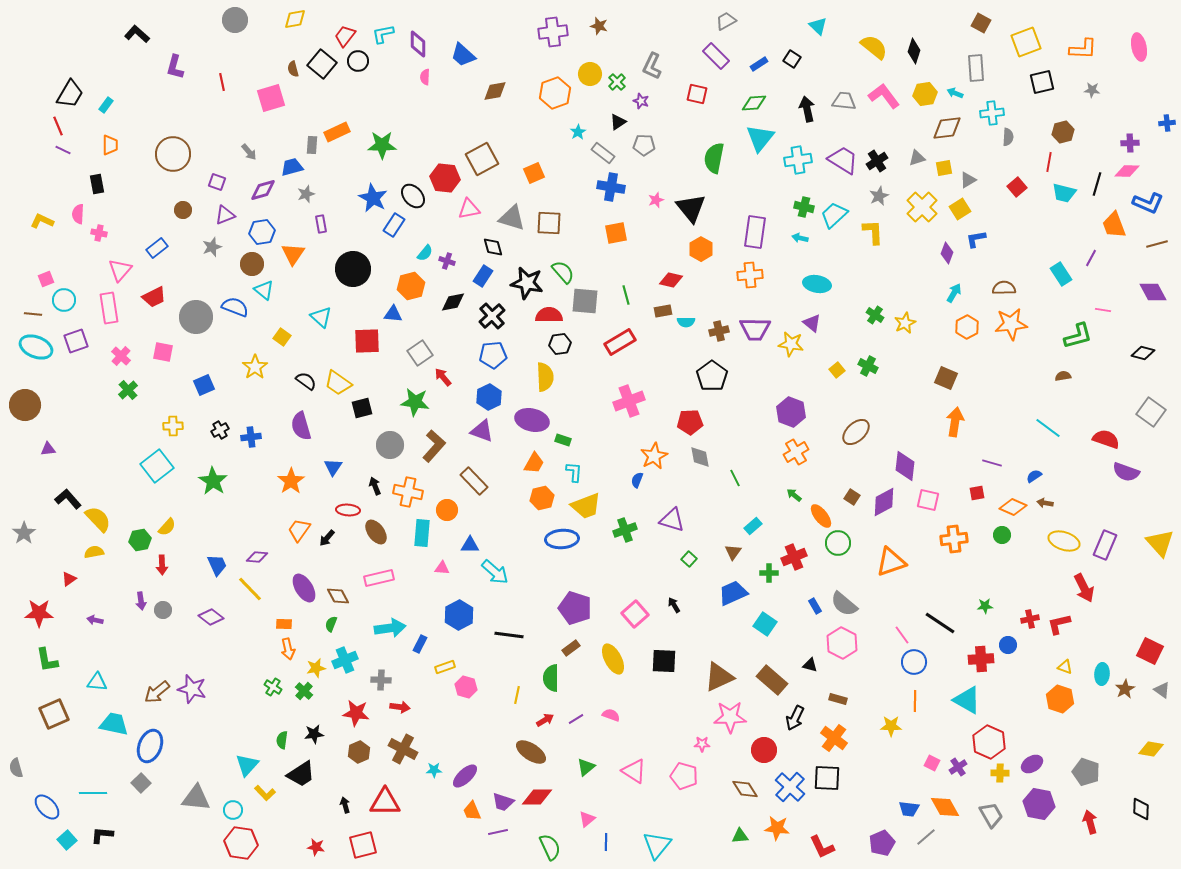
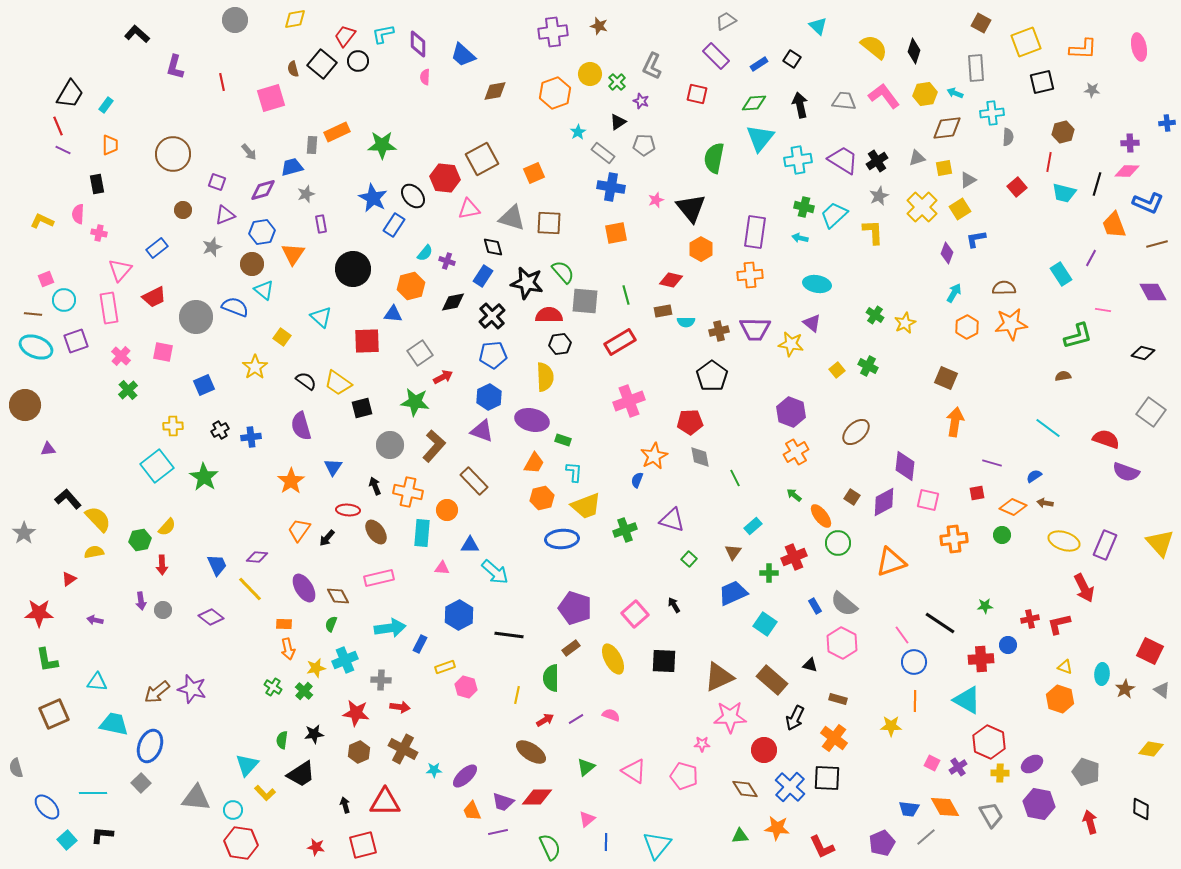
black arrow at (807, 109): moved 7 px left, 4 px up
red arrow at (443, 377): rotated 102 degrees clockwise
green star at (213, 481): moved 9 px left, 4 px up
